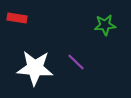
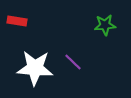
red rectangle: moved 3 px down
purple line: moved 3 px left
